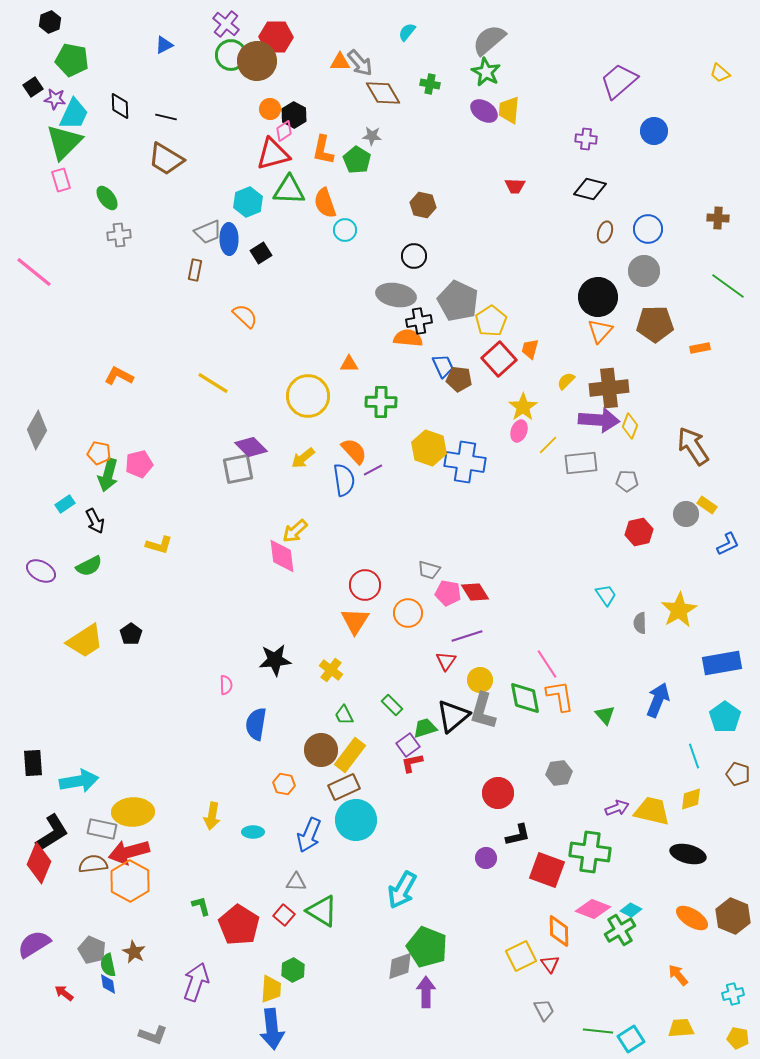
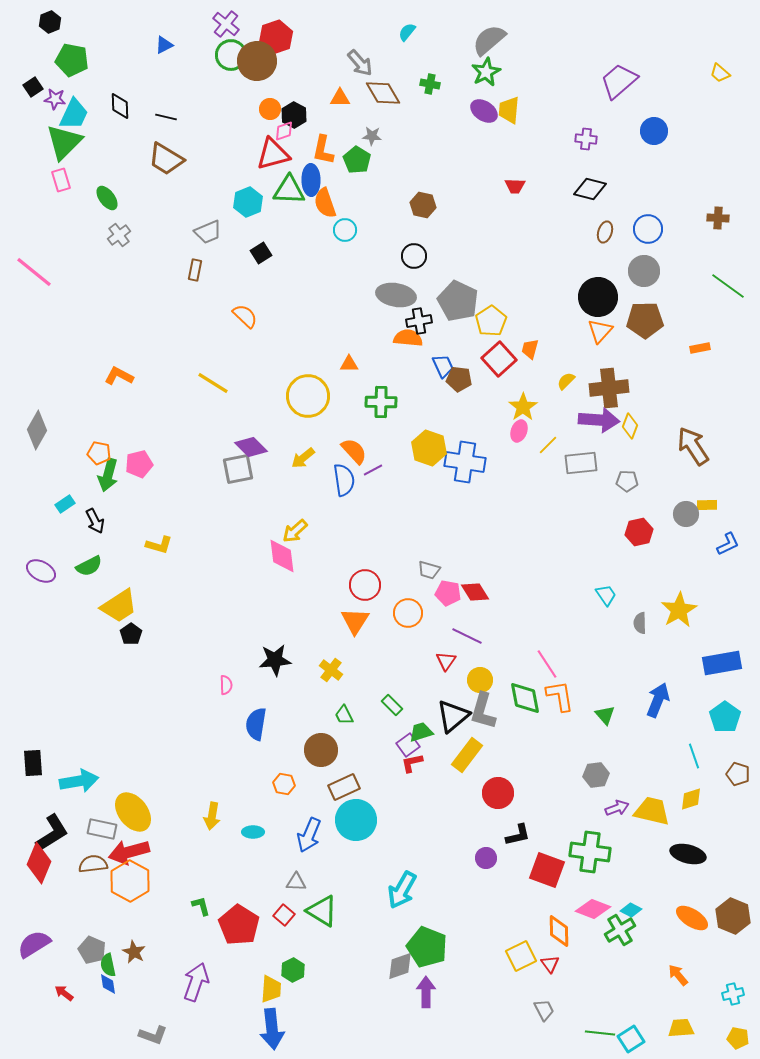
red hexagon at (276, 37): rotated 20 degrees counterclockwise
orange triangle at (340, 62): moved 36 px down
green star at (486, 72): rotated 16 degrees clockwise
pink diamond at (284, 131): rotated 15 degrees clockwise
gray cross at (119, 235): rotated 30 degrees counterclockwise
blue ellipse at (229, 239): moved 82 px right, 59 px up
brown pentagon at (655, 324): moved 10 px left, 4 px up
yellow rectangle at (707, 505): rotated 36 degrees counterclockwise
purple line at (467, 636): rotated 44 degrees clockwise
yellow trapezoid at (85, 641): moved 34 px right, 35 px up
green trapezoid at (425, 728): moved 4 px left, 4 px down
yellow rectangle at (350, 755): moved 117 px right
gray hexagon at (559, 773): moved 37 px right, 2 px down
yellow ellipse at (133, 812): rotated 54 degrees clockwise
green line at (598, 1031): moved 2 px right, 2 px down
